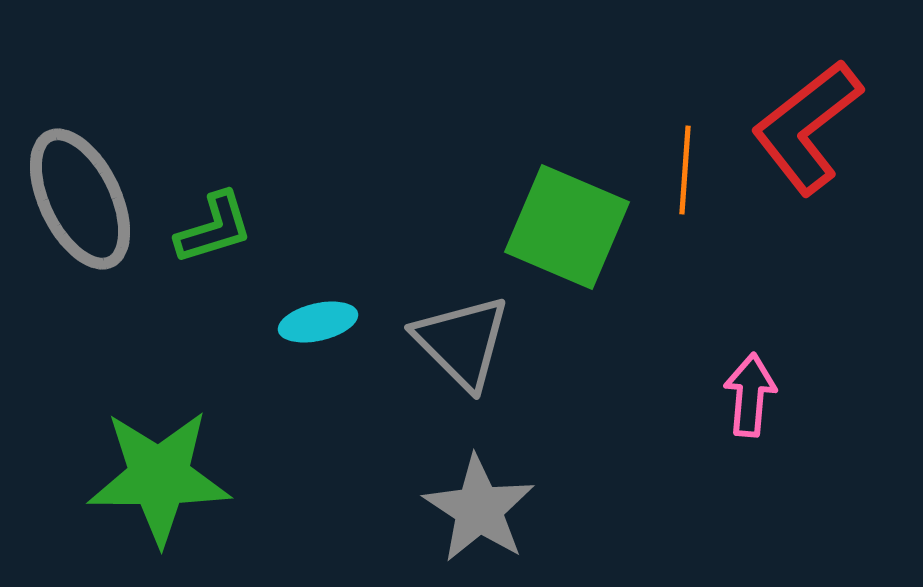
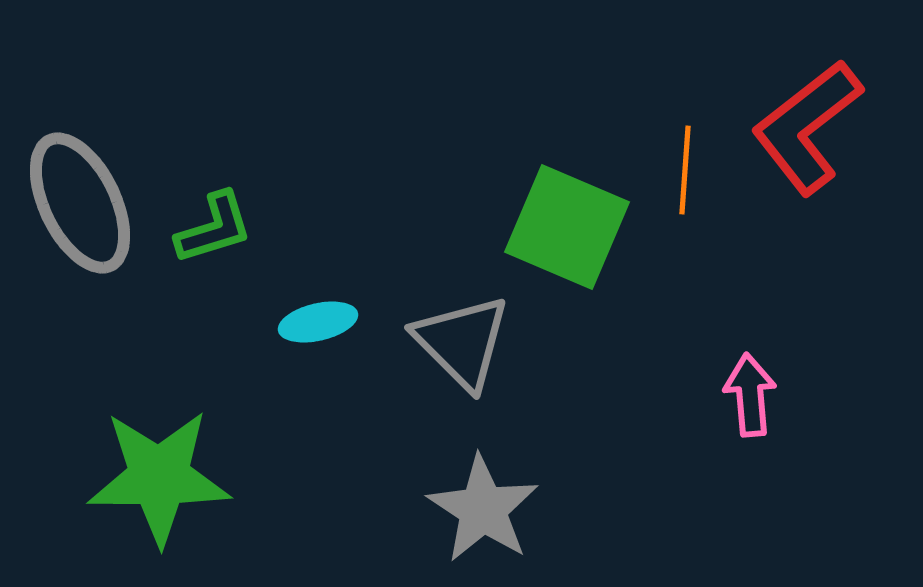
gray ellipse: moved 4 px down
pink arrow: rotated 10 degrees counterclockwise
gray star: moved 4 px right
